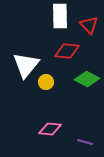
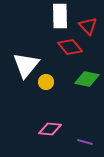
red triangle: moved 1 px left, 1 px down
red diamond: moved 3 px right, 4 px up; rotated 45 degrees clockwise
green diamond: rotated 15 degrees counterclockwise
